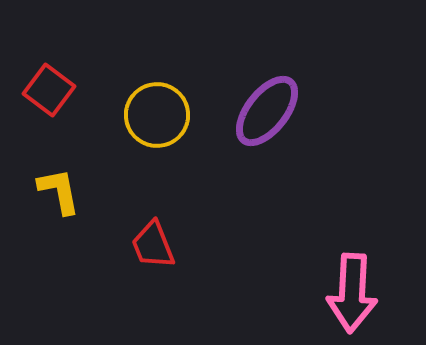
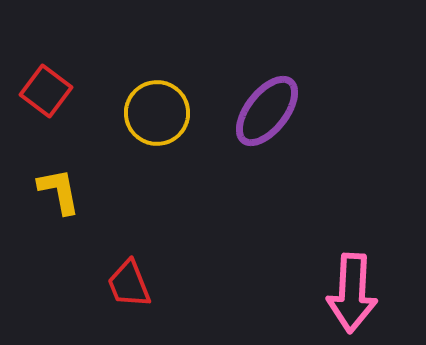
red square: moved 3 px left, 1 px down
yellow circle: moved 2 px up
red trapezoid: moved 24 px left, 39 px down
